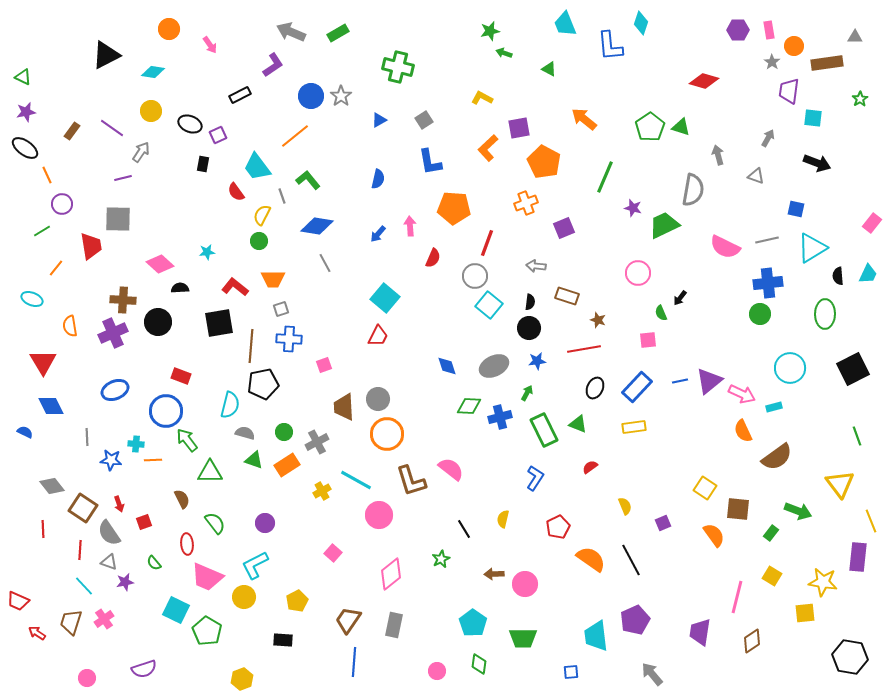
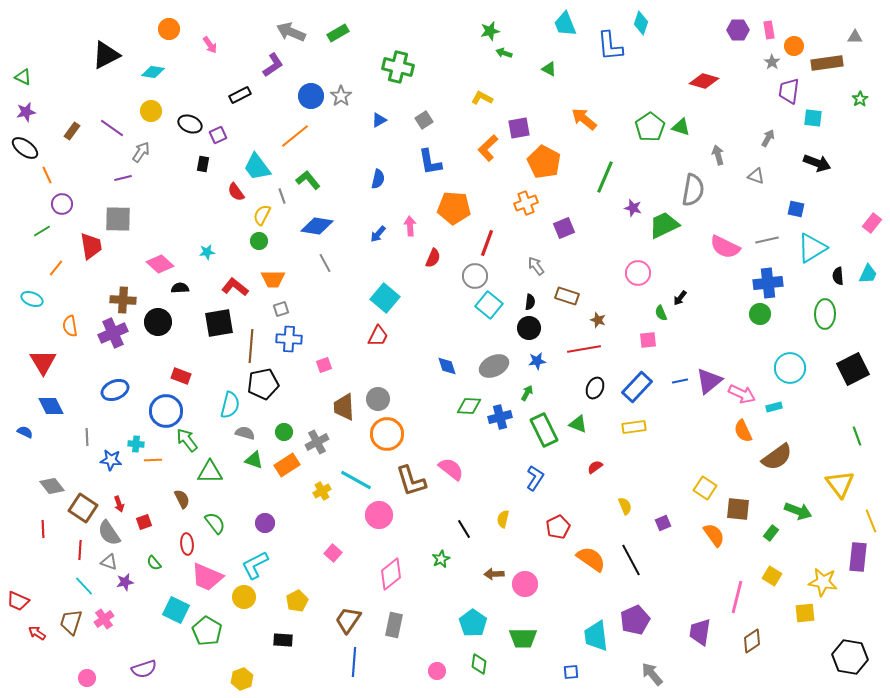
gray arrow at (536, 266): rotated 48 degrees clockwise
red semicircle at (590, 467): moved 5 px right
